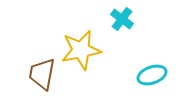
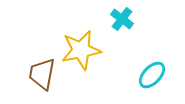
cyan ellipse: rotated 28 degrees counterclockwise
